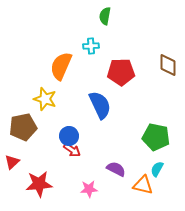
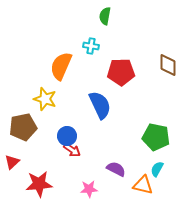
cyan cross: rotated 14 degrees clockwise
blue circle: moved 2 px left
